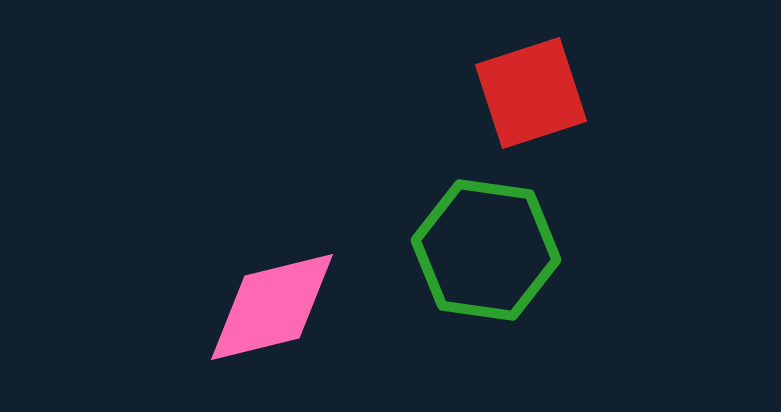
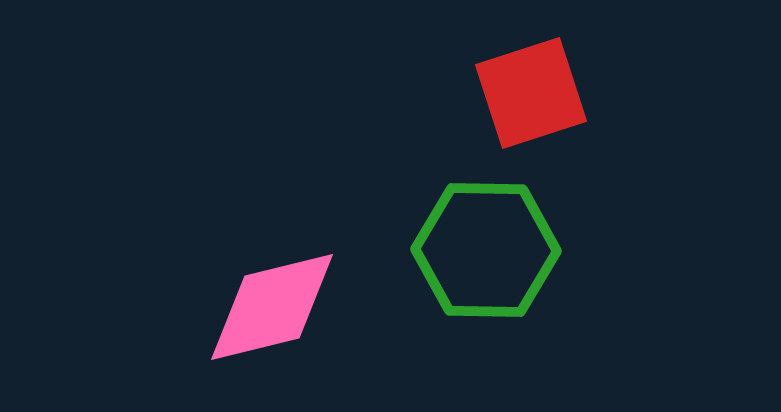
green hexagon: rotated 7 degrees counterclockwise
